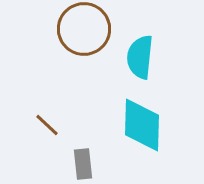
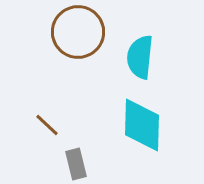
brown circle: moved 6 px left, 3 px down
gray rectangle: moved 7 px left; rotated 8 degrees counterclockwise
